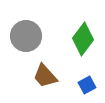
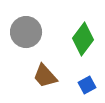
gray circle: moved 4 px up
